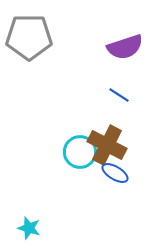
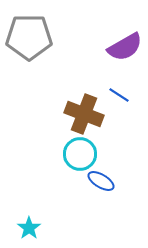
purple semicircle: rotated 12 degrees counterclockwise
brown cross: moved 23 px left, 31 px up; rotated 6 degrees counterclockwise
cyan circle: moved 2 px down
blue ellipse: moved 14 px left, 8 px down
cyan star: rotated 20 degrees clockwise
